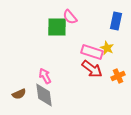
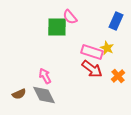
blue rectangle: rotated 12 degrees clockwise
orange cross: rotated 16 degrees counterclockwise
gray diamond: rotated 20 degrees counterclockwise
